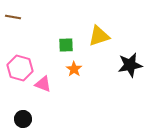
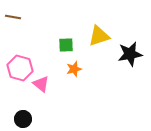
black star: moved 11 px up
orange star: rotated 21 degrees clockwise
pink triangle: moved 2 px left; rotated 18 degrees clockwise
